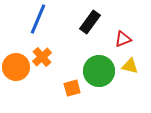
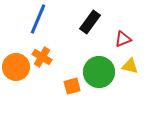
orange cross: rotated 18 degrees counterclockwise
green circle: moved 1 px down
orange square: moved 2 px up
